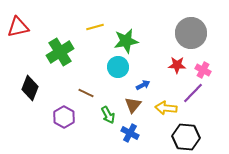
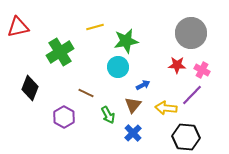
pink cross: moved 1 px left
purple line: moved 1 px left, 2 px down
blue cross: moved 3 px right; rotated 18 degrees clockwise
